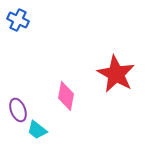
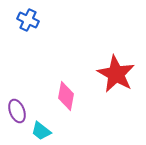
blue cross: moved 10 px right
purple ellipse: moved 1 px left, 1 px down
cyan trapezoid: moved 4 px right, 1 px down
